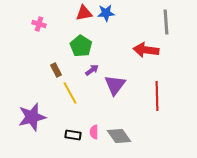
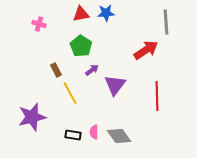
red triangle: moved 3 px left, 1 px down
red arrow: rotated 140 degrees clockwise
